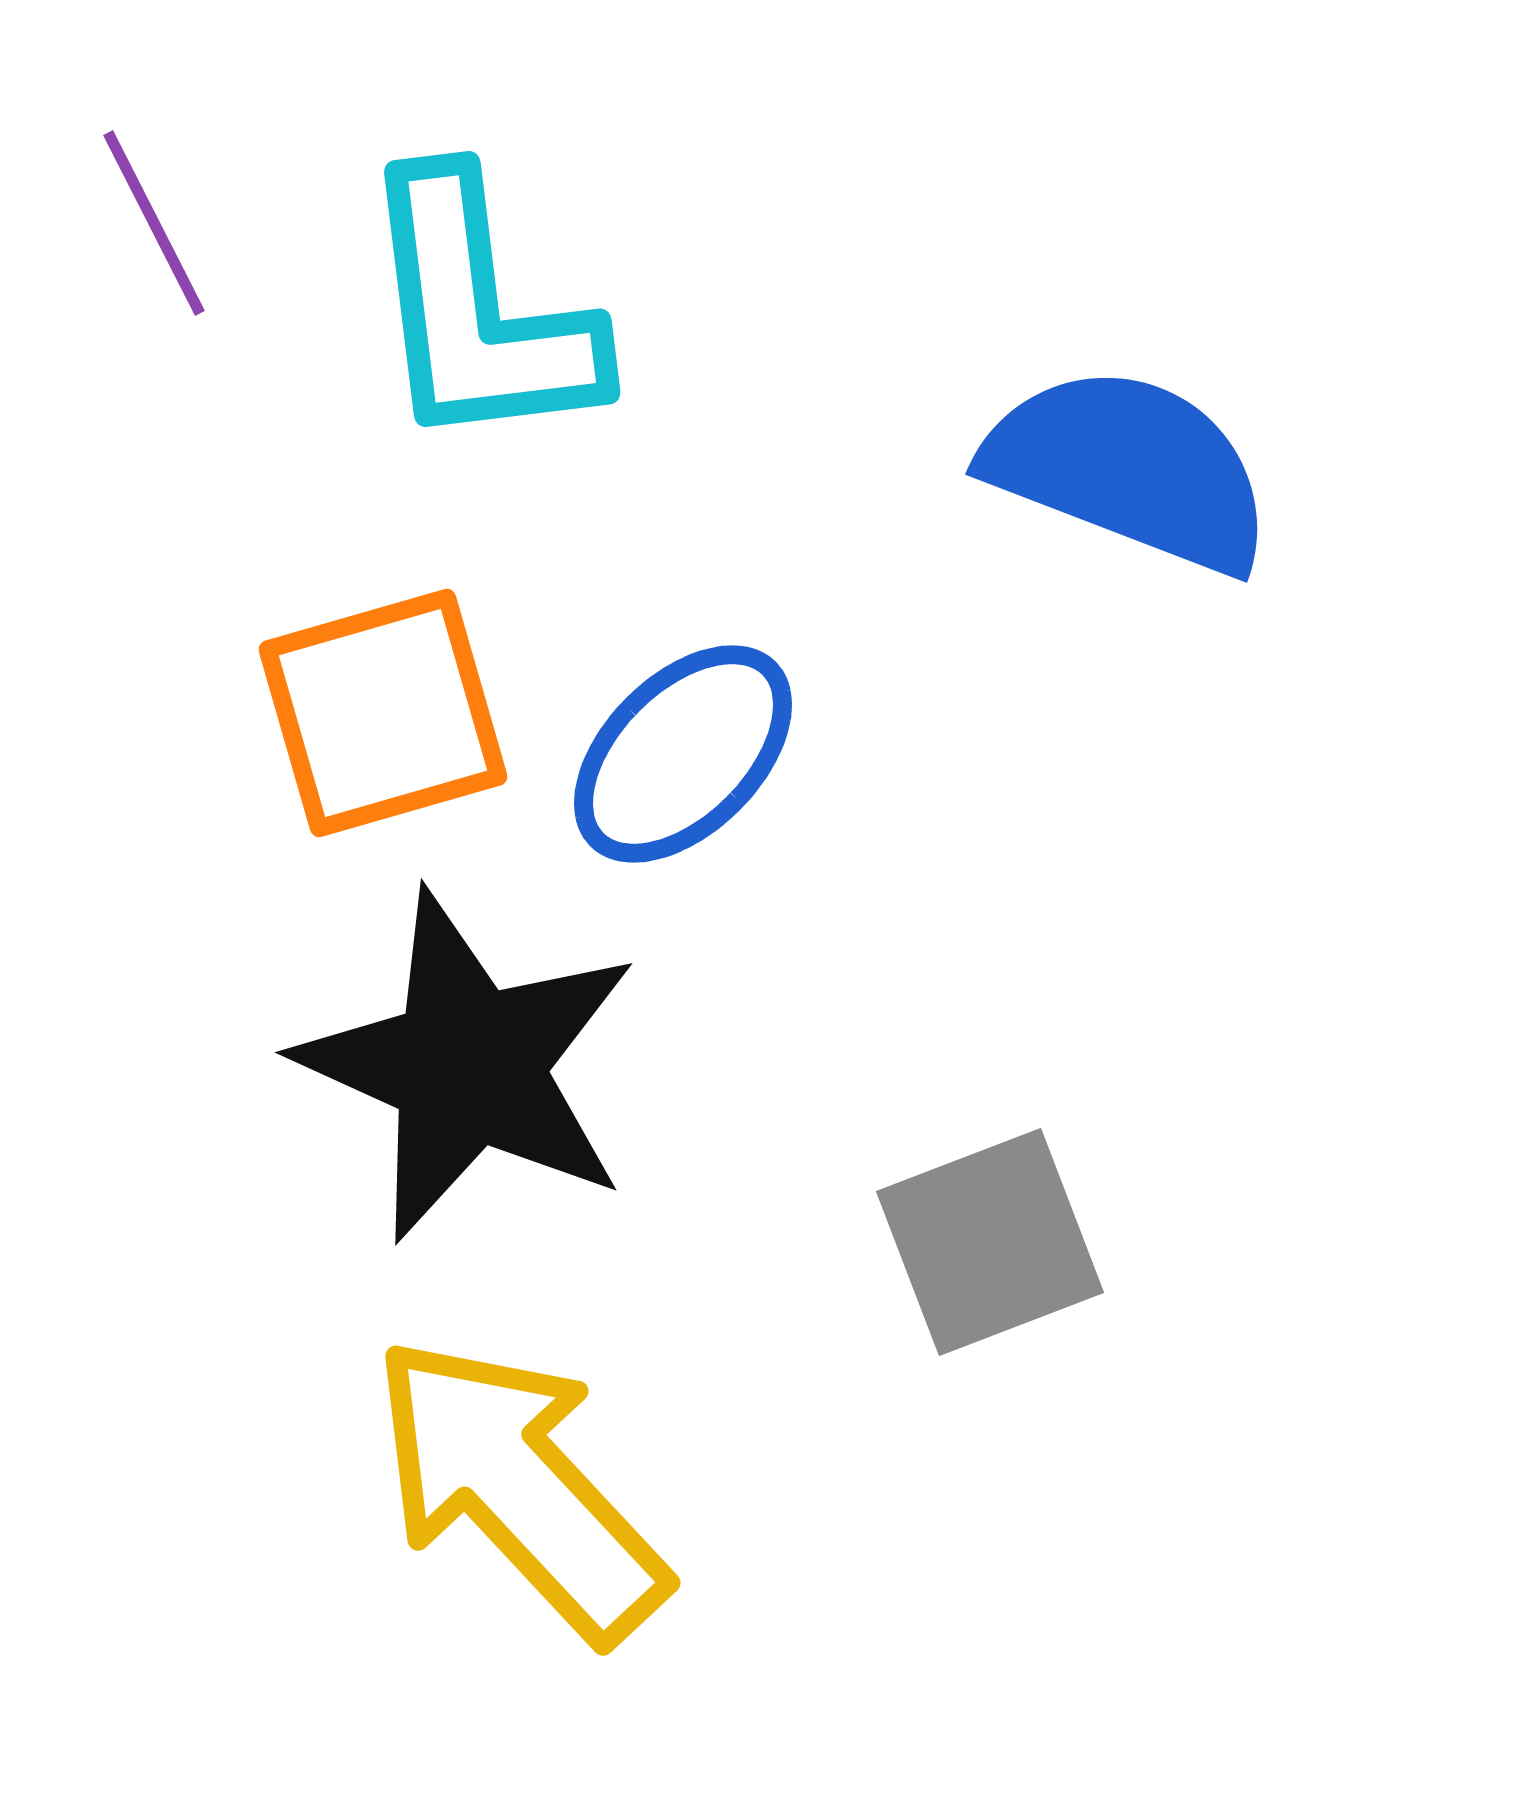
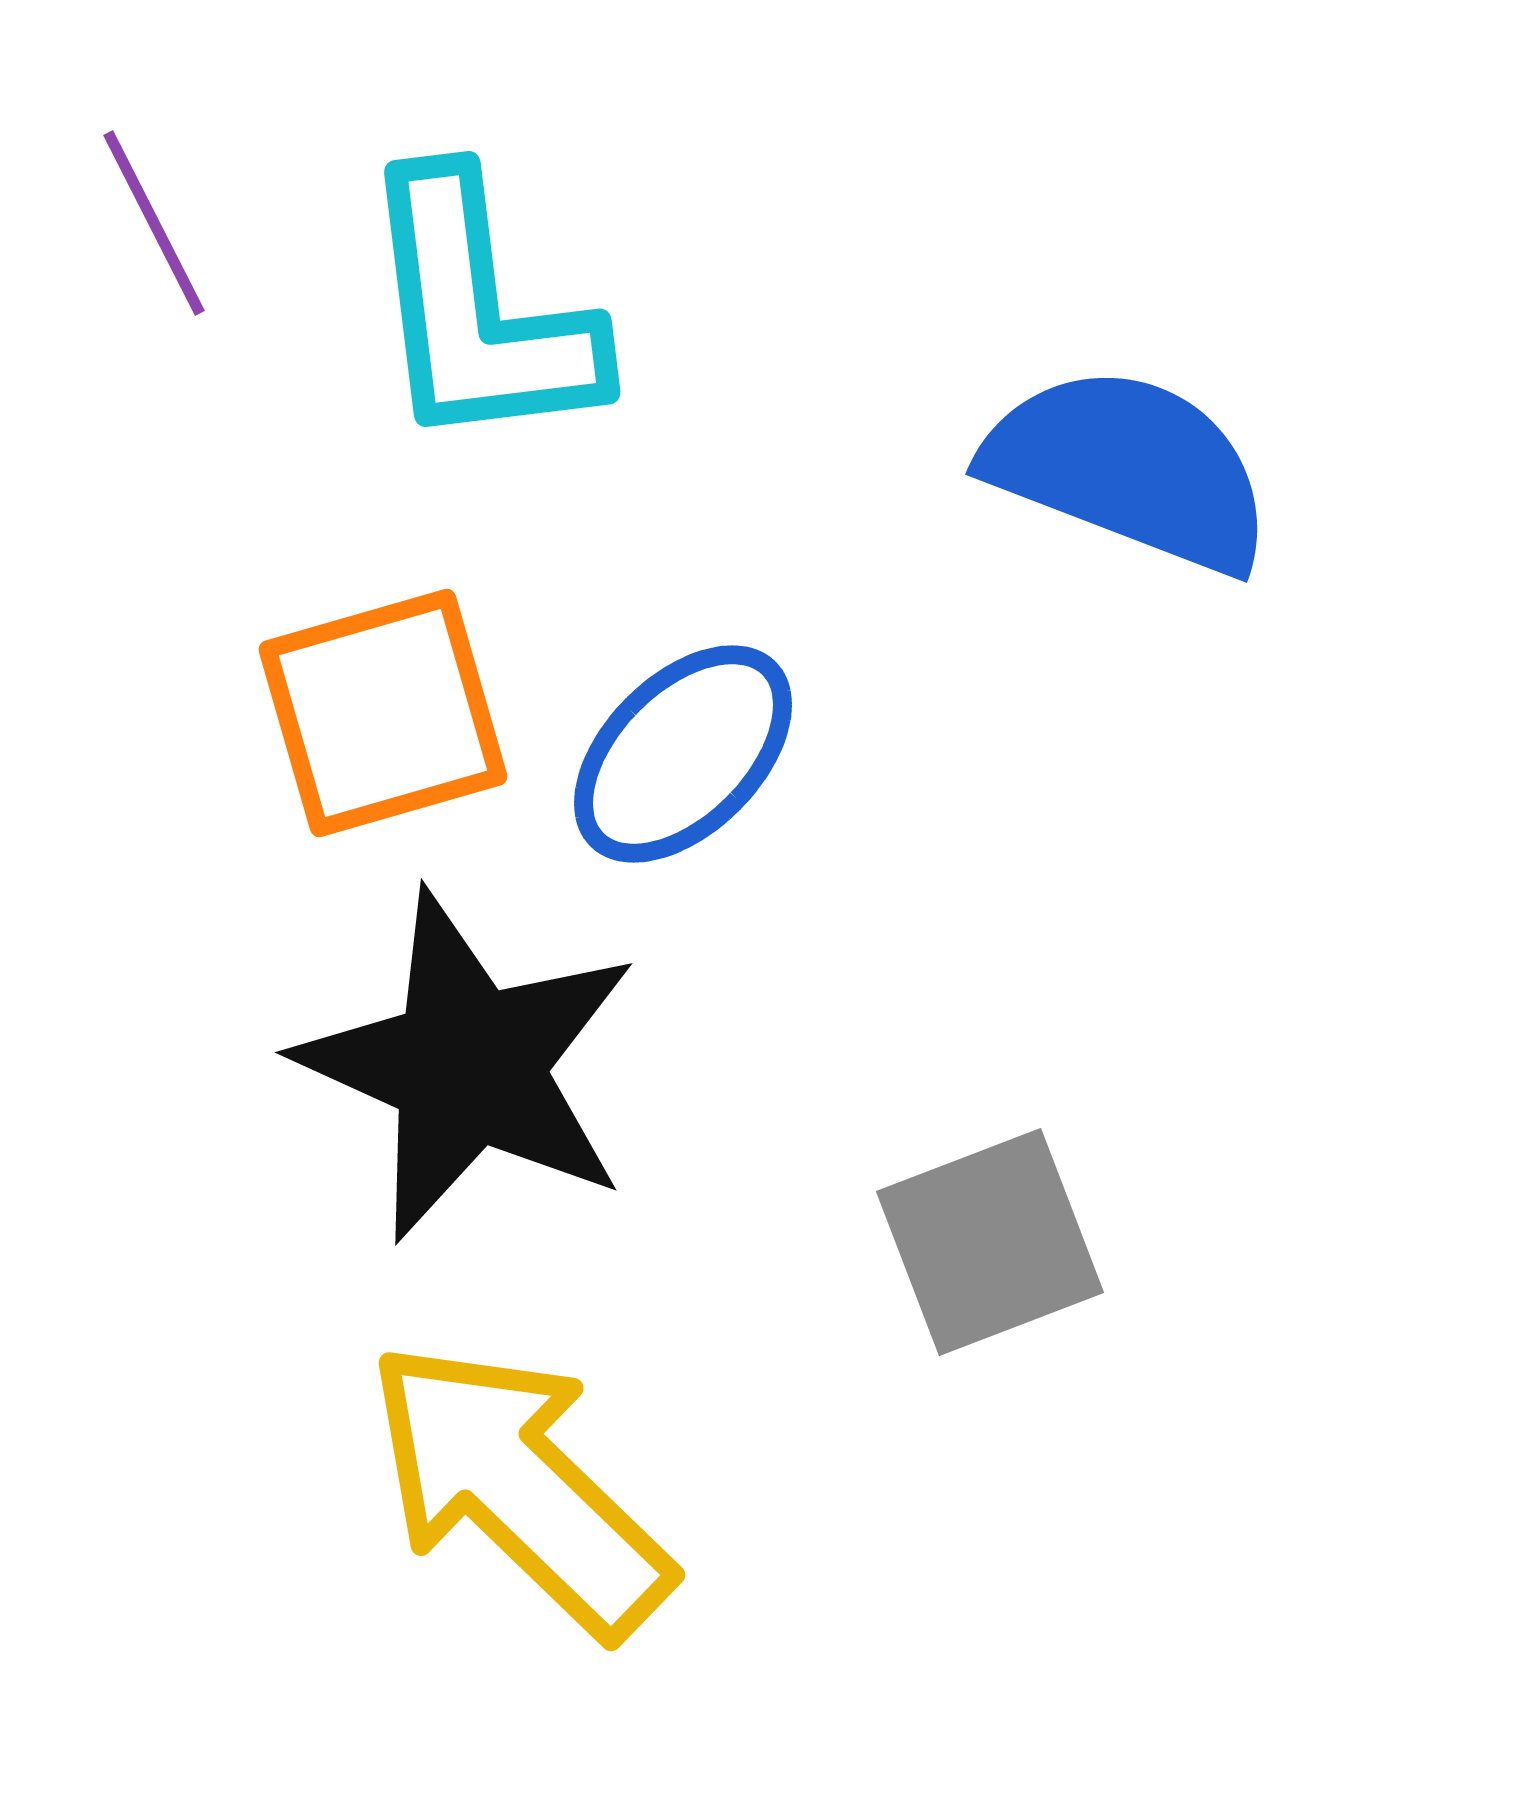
yellow arrow: rotated 3 degrees counterclockwise
